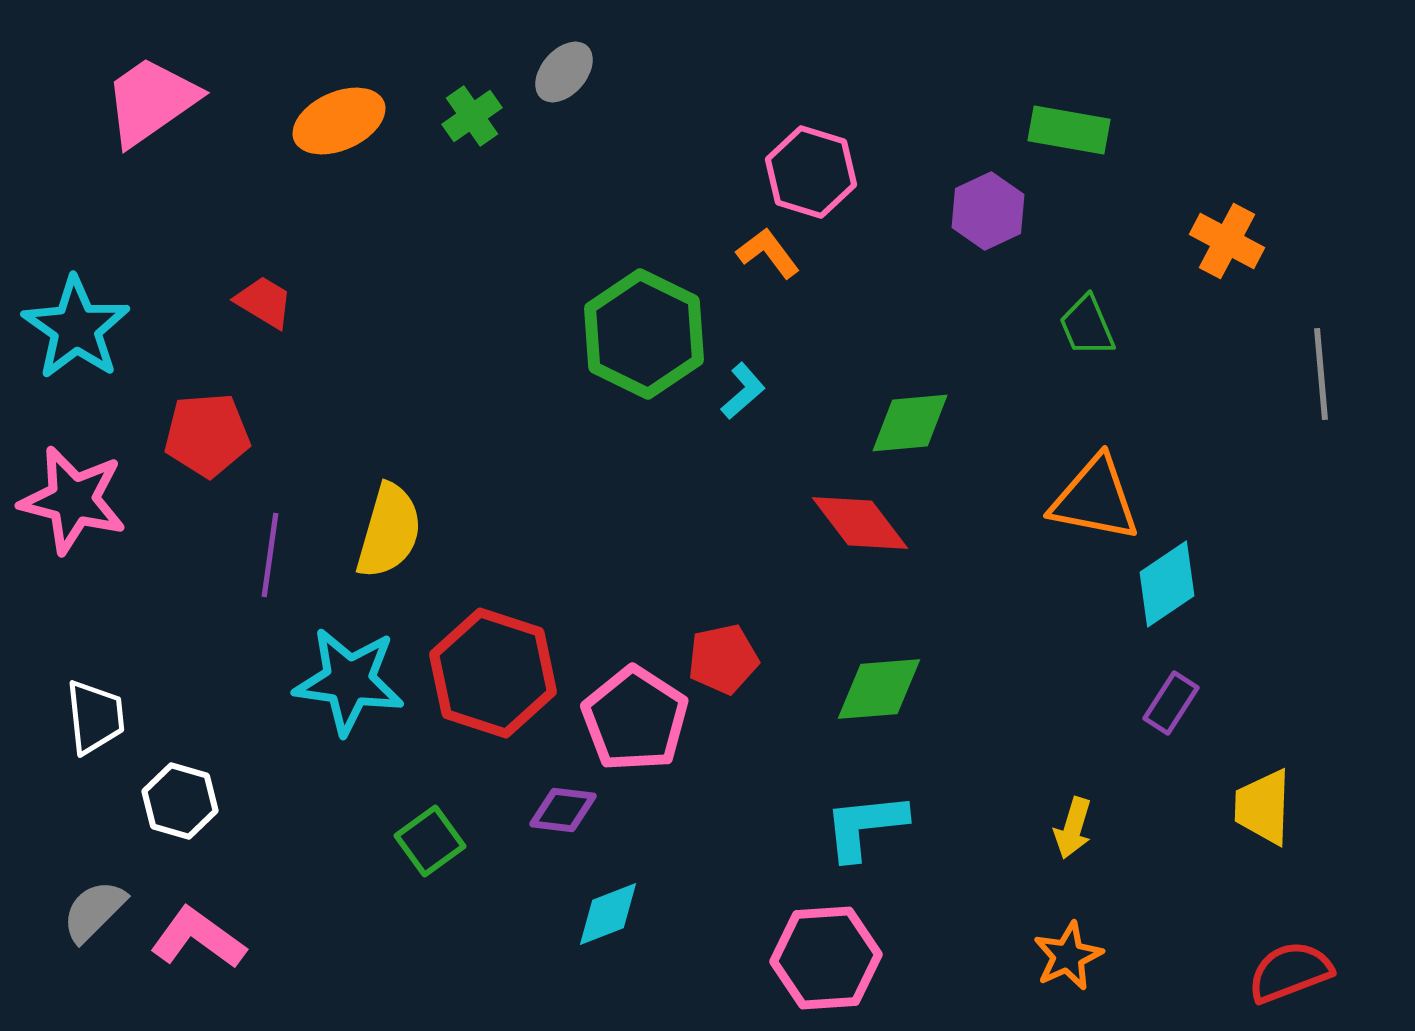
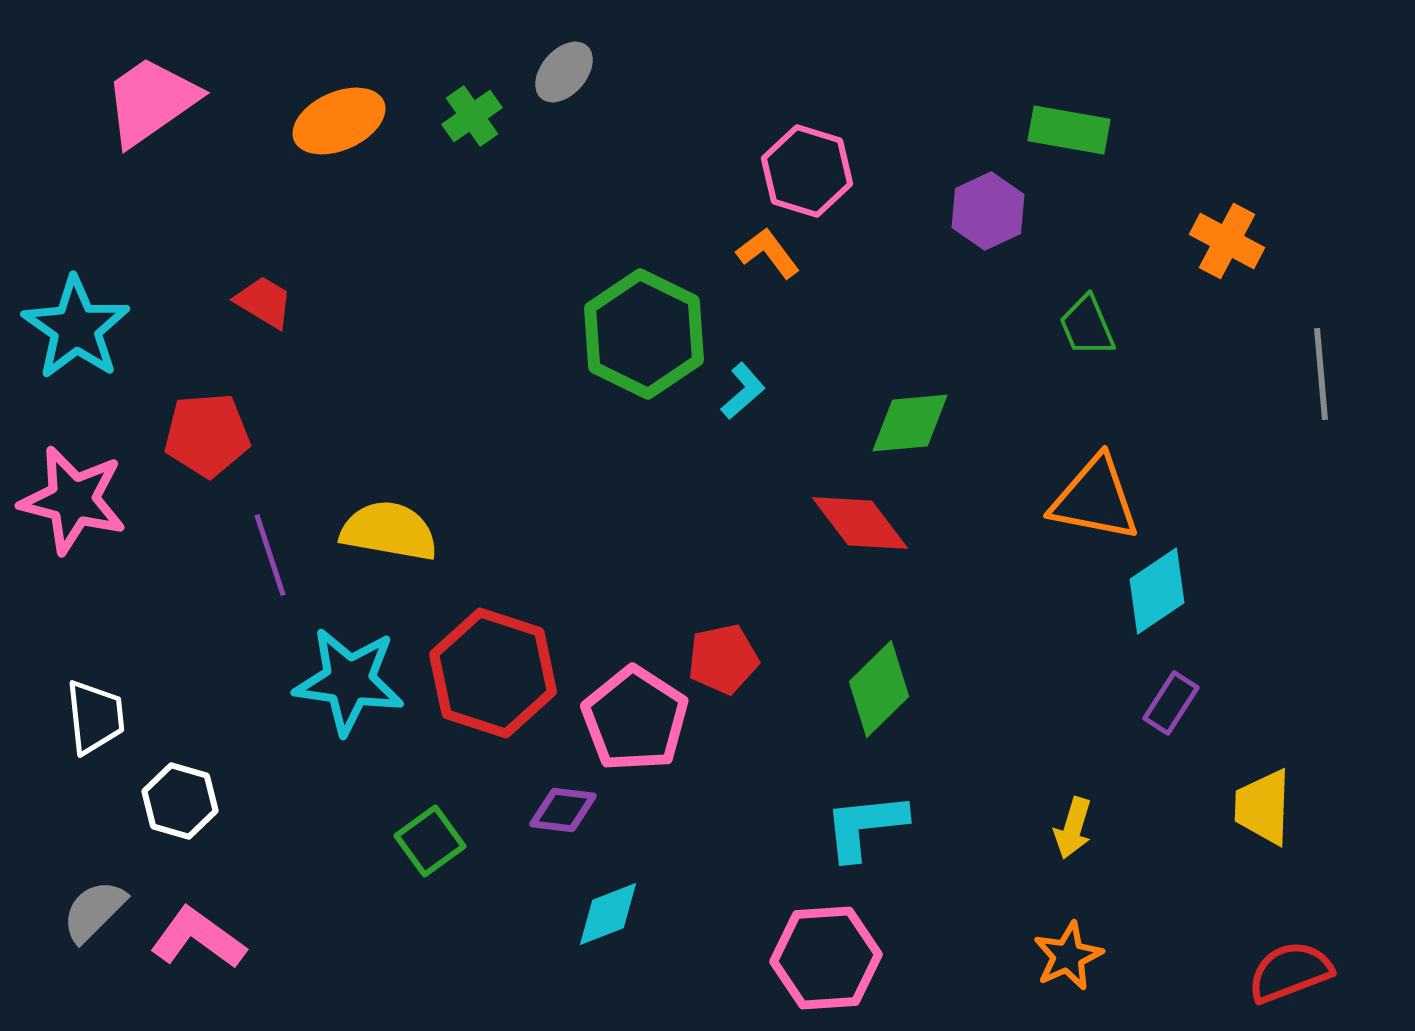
pink hexagon at (811, 172): moved 4 px left, 1 px up
yellow semicircle at (389, 531): rotated 96 degrees counterclockwise
purple line at (270, 555): rotated 26 degrees counterclockwise
cyan diamond at (1167, 584): moved 10 px left, 7 px down
green diamond at (879, 689): rotated 40 degrees counterclockwise
